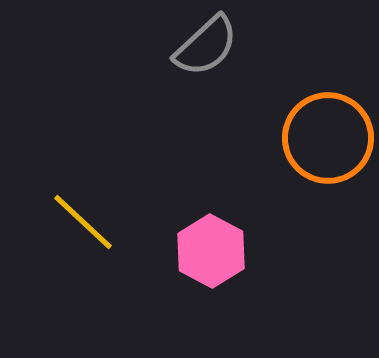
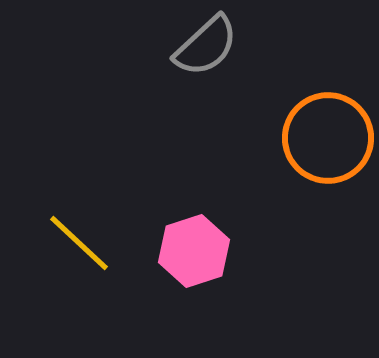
yellow line: moved 4 px left, 21 px down
pink hexagon: moved 17 px left; rotated 14 degrees clockwise
